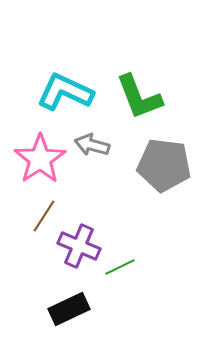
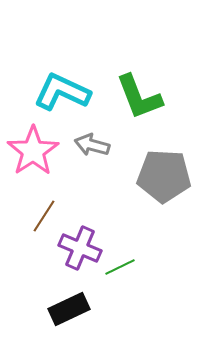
cyan L-shape: moved 3 px left
pink star: moved 7 px left, 8 px up
gray pentagon: moved 11 px down; rotated 4 degrees counterclockwise
purple cross: moved 1 px right, 2 px down
